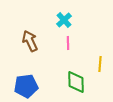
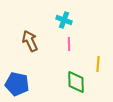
cyan cross: rotated 28 degrees counterclockwise
pink line: moved 1 px right, 1 px down
yellow line: moved 2 px left
blue pentagon: moved 9 px left, 2 px up; rotated 20 degrees clockwise
